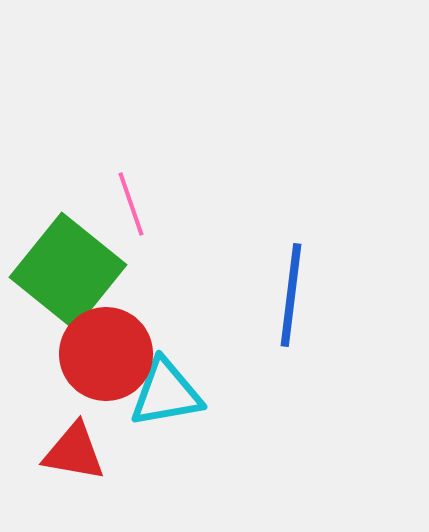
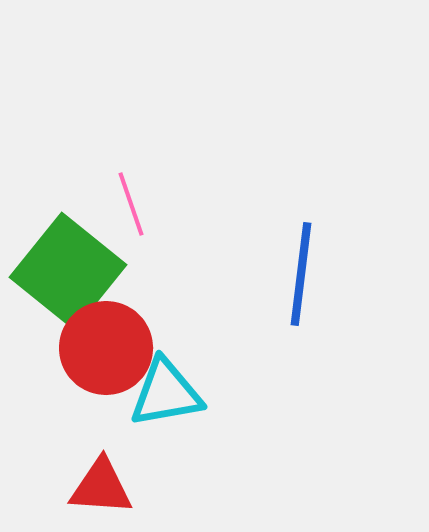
blue line: moved 10 px right, 21 px up
red circle: moved 6 px up
red triangle: moved 27 px right, 35 px down; rotated 6 degrees counterclockwise
